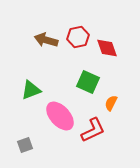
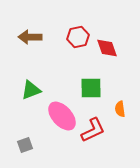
brown arrow: moved 16 px left, 3 px up; rotated 15 degrees counterclockwise
green square: moved 3 px right, 6 px down; rotated 25 degrees counterclockwise
orange semicircle: moved 9 px right, 6 px down; rotated 35 degrees counterclockwise
pink ellipse: moved 2 px right
